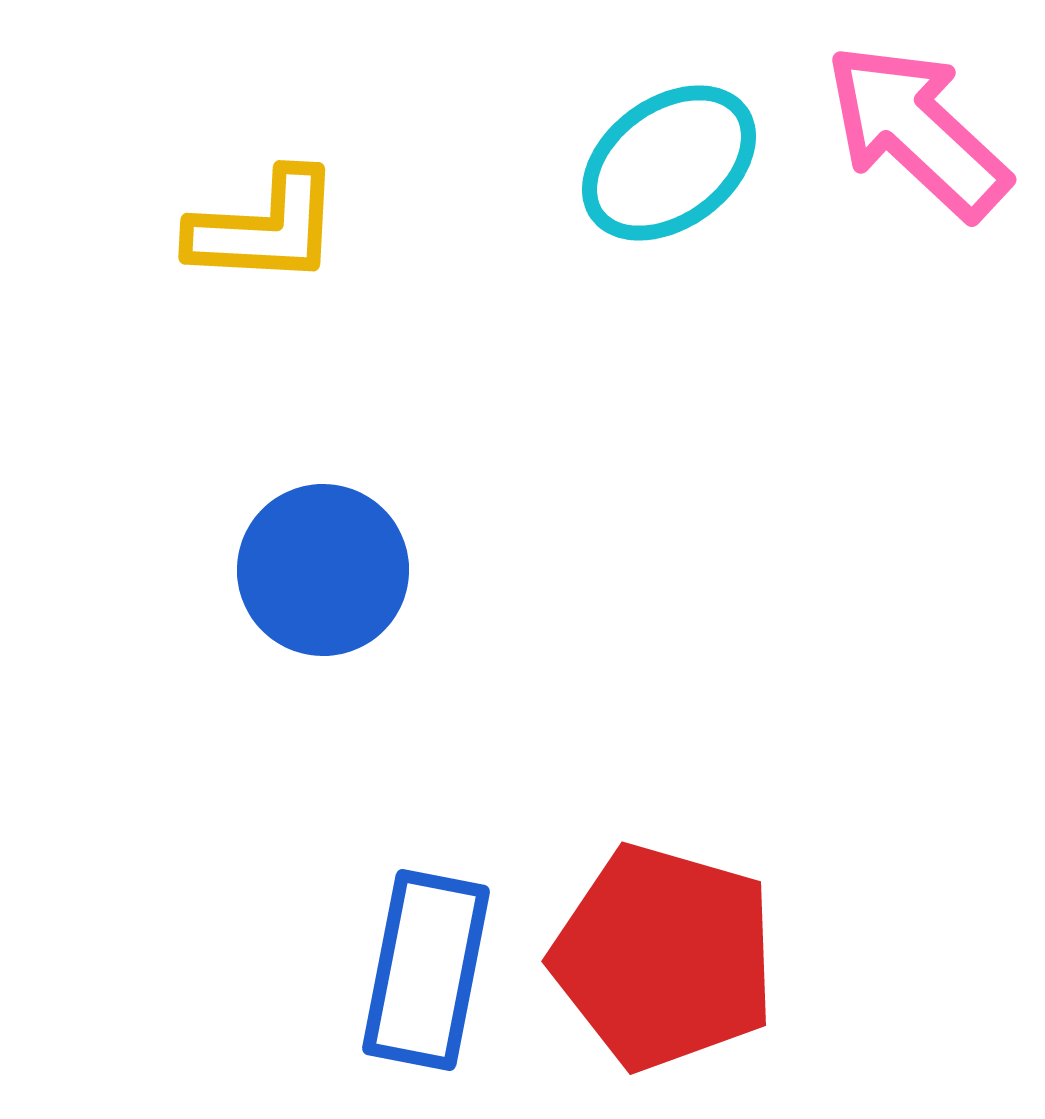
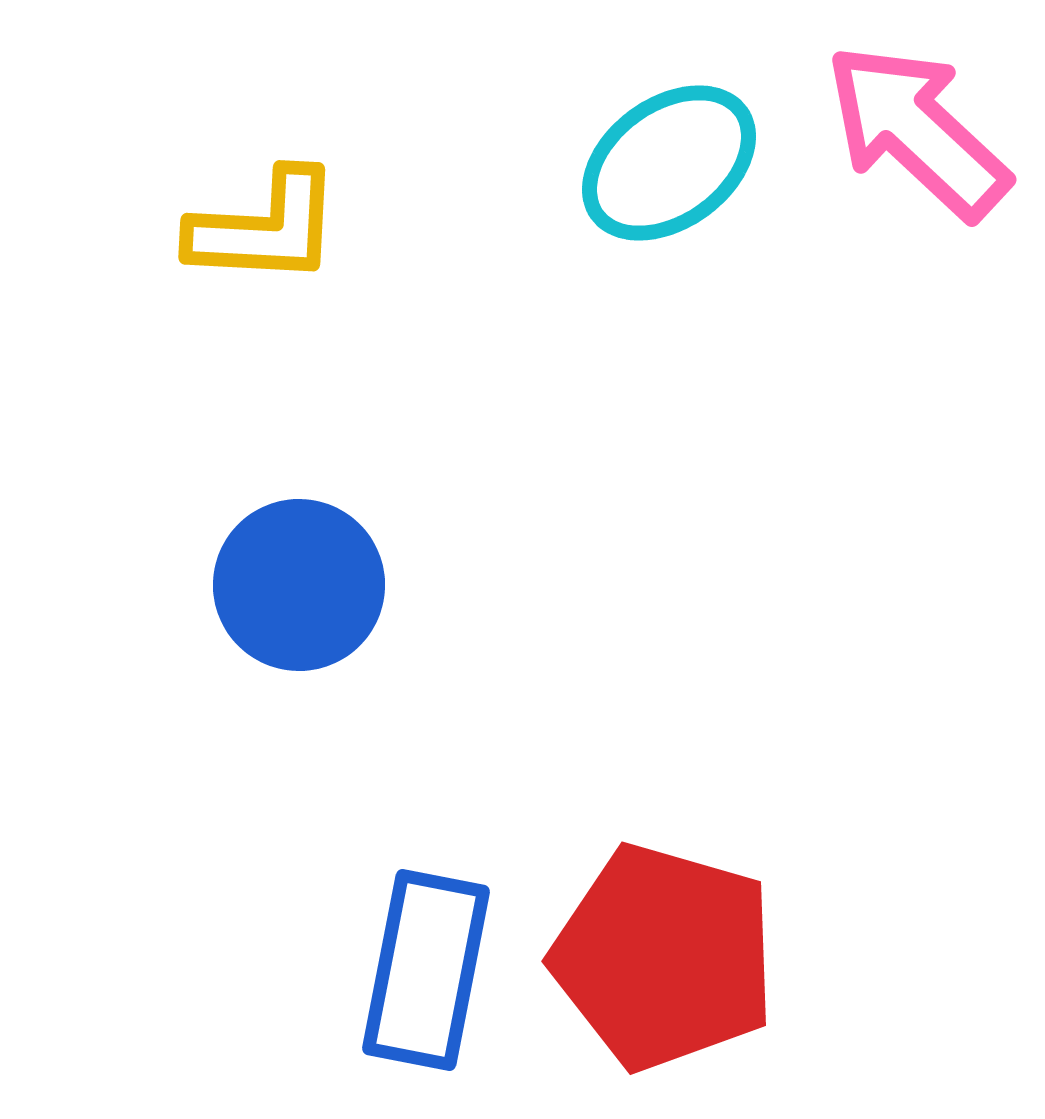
blue circle: moved 24 px left, 15 px down
